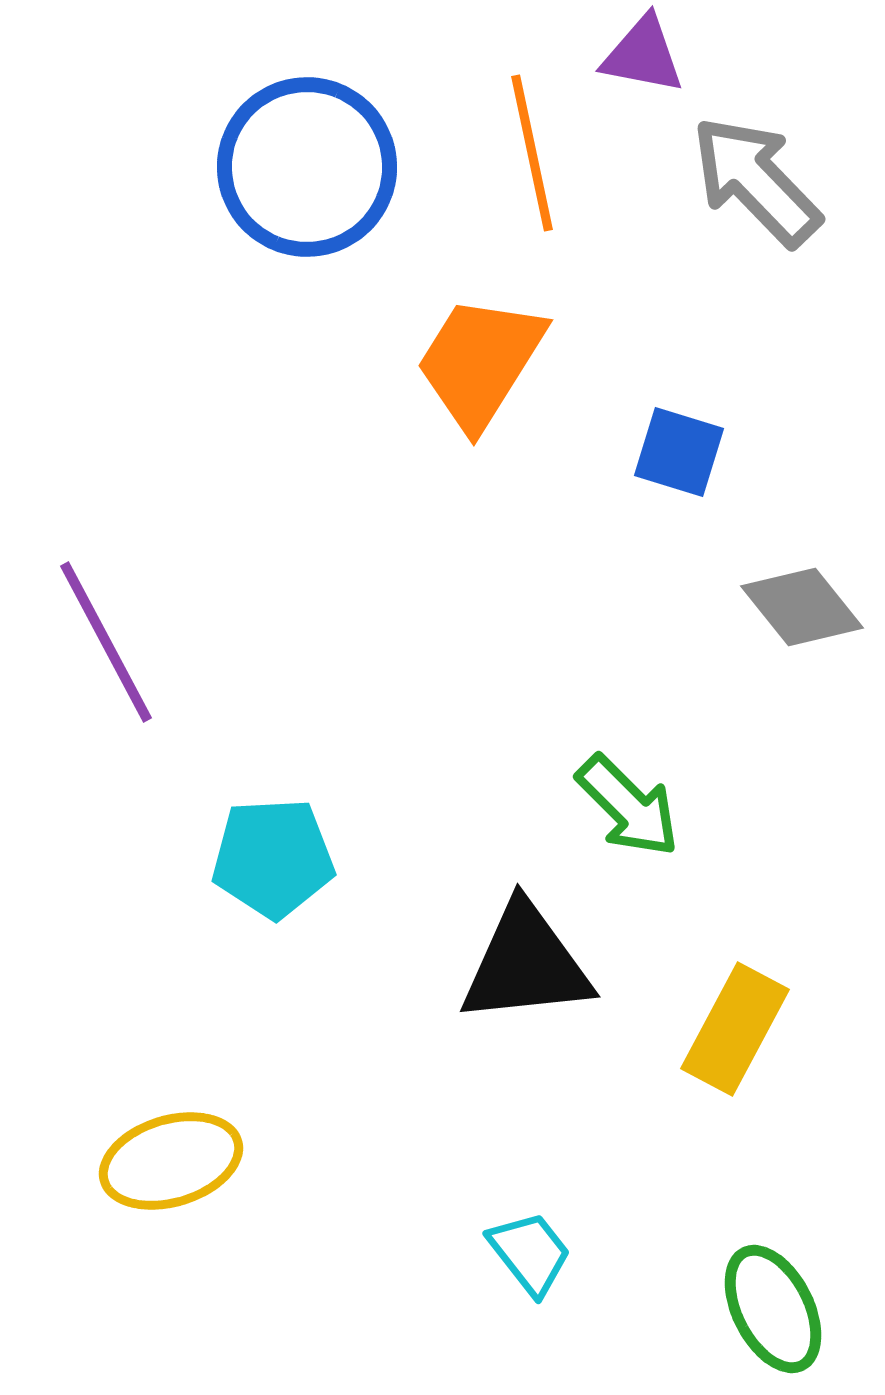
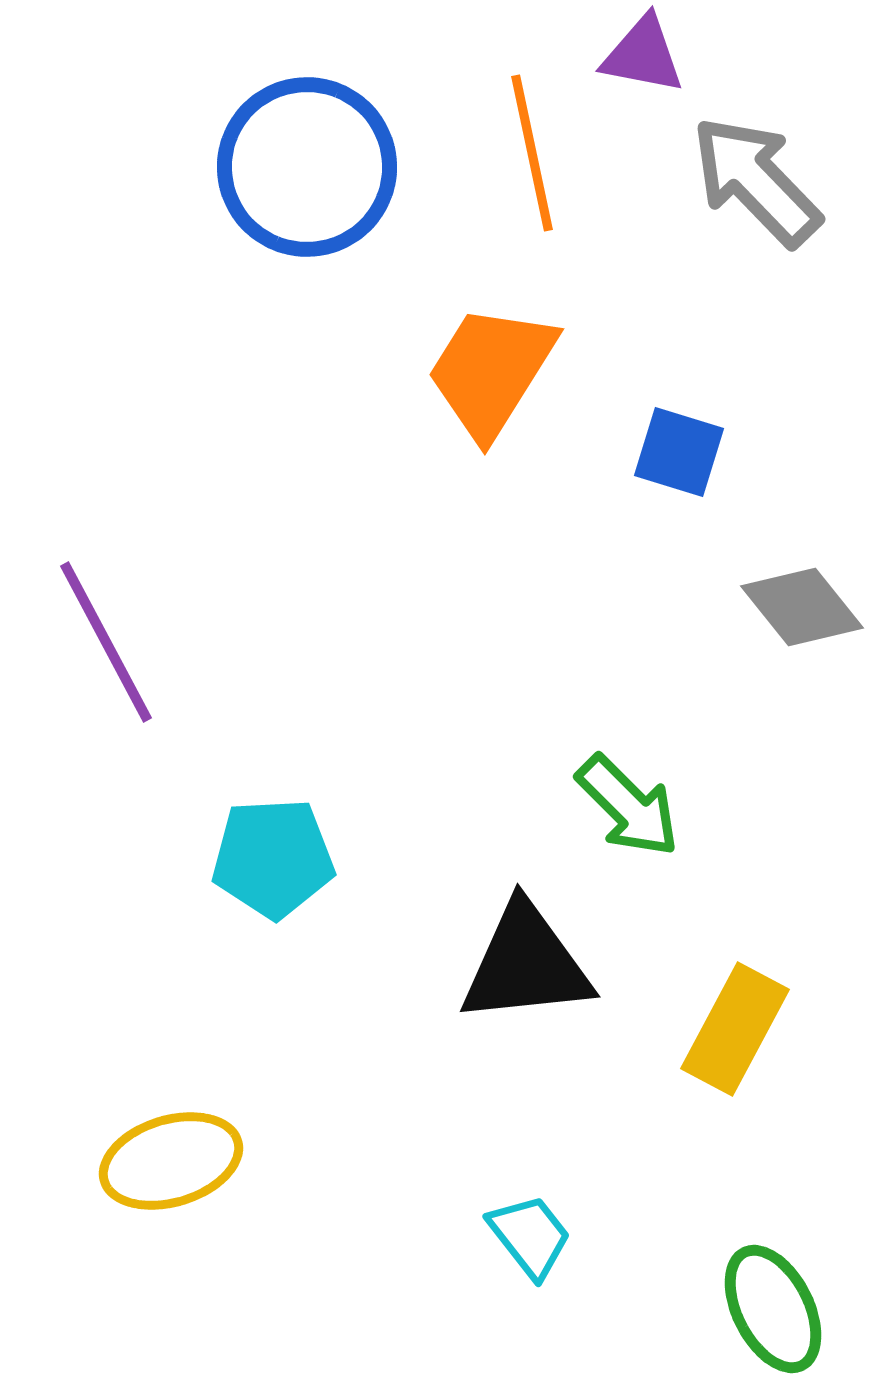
orange trapezoid: moved 11 px right, 9 px down
cyan trapezoid: moved 17 px up
